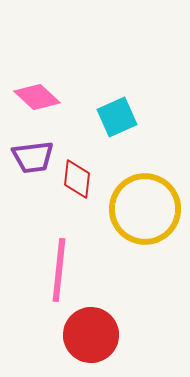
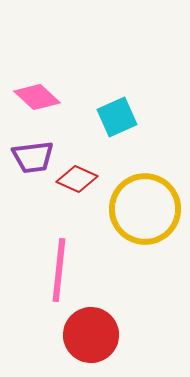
red diamond: rotated 72 degrees counterclockwise
